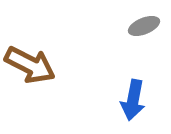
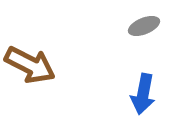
blue arrow: moved 10 px right, 6 px up
